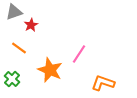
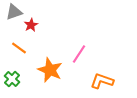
orange L-shape: moved 1 px left, 2 px up
